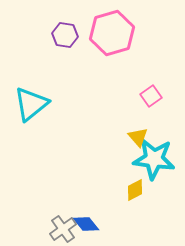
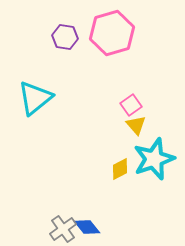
purple hexagon: moved 2 px down
pink square: moved 20 px left, 9 px down
cyan triangle: moved 4 px right, 6 px up
yellow triangle: moved 2 px left, 12 px up
cyan star: rotated 27 degrees counterclockwise
yellow diamond: moved 15 px left, 21 px up
blue diamond: moved 1 px right, 3 px down
